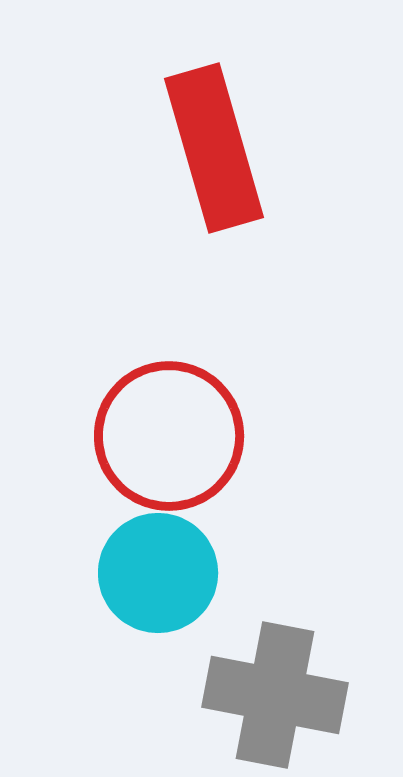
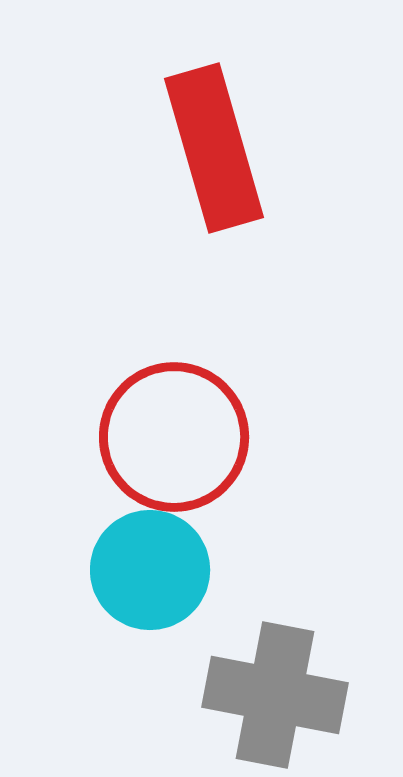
red circle: moved 5 px right, 1 px down
cyan circle: moved 8 px left, 3 px up
